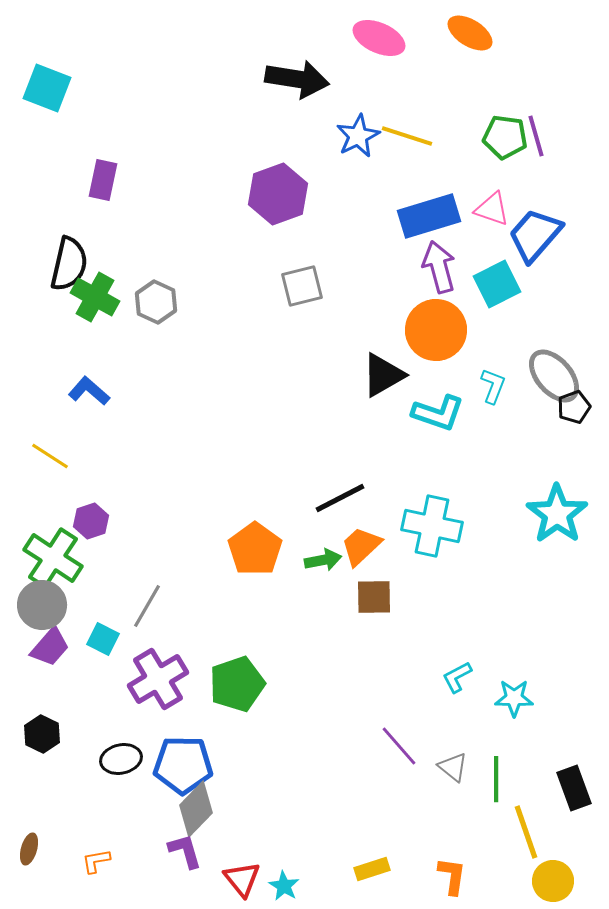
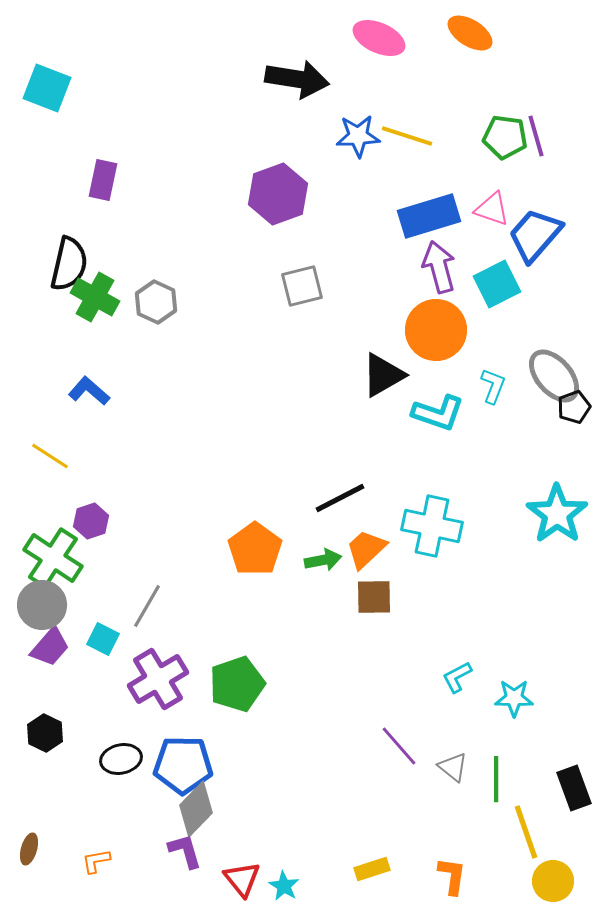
blue star at (358, 136): rotated 24 degrees clockwise
orange trapezoid at (361, 546): moved 5 px right, 3 px down
black hexagon at (42, 734): moved 3 px right, 1 px up
